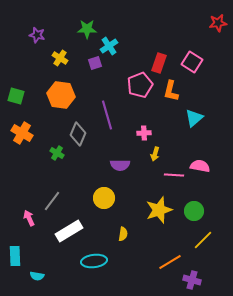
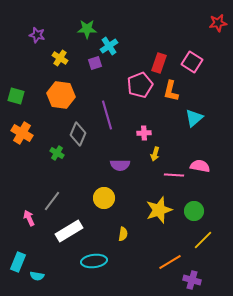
cyan rectangle: moved 3 px right, 6 px down; rotated 24 degrees clockwise
